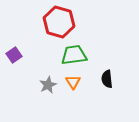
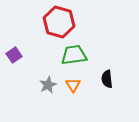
orange triangle: moved 3 px down
